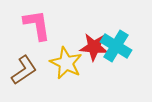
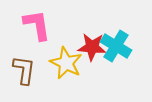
red star: moved 2 px left
brown L-shape: rotated 48 degrees counterclockwise
